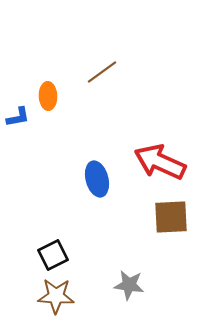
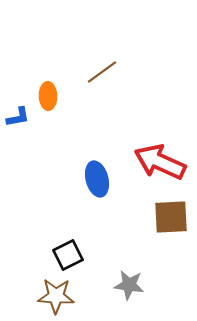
black square: moved 15 px right
